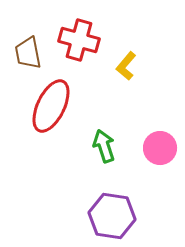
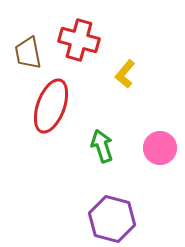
yellow L-shape: moved 1 px left, 8 px down
red ellipse: rotated 6 degrees counterclockwise
green arrow: moved 2 px left
purple hexagon: moved 3 px down; rotated 6 degrees clockwise
